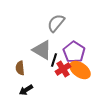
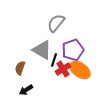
purple pentagon: moved 1 px left, 2 px up; rotated 20 degrees clockwise
brown semicircle: rotated 24 degrees clockwise
